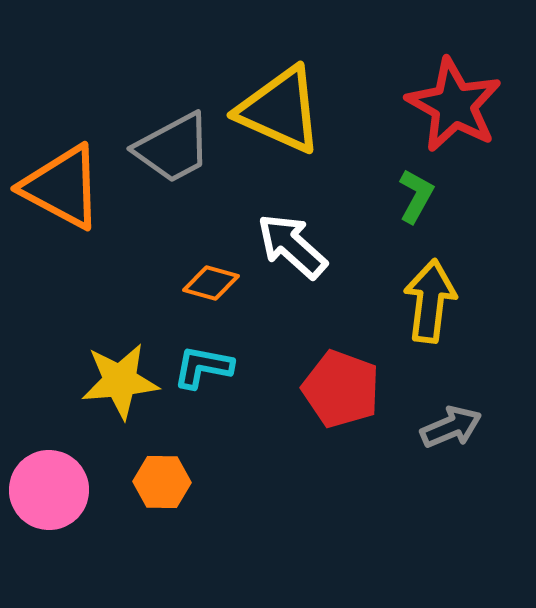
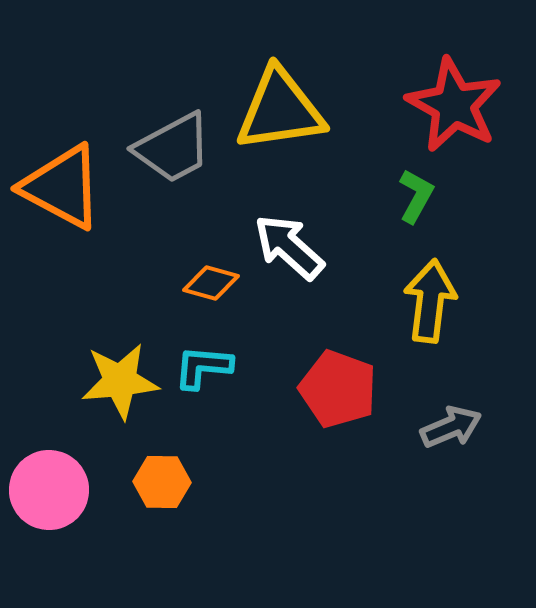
yellow triangle: rotated 32 degrees counterclockwise
white arrow: moved 3 px left, 1 px down
cyan L-shape: rotated 6 degrees counterclockwise
red pentagon: moved 3 px left
